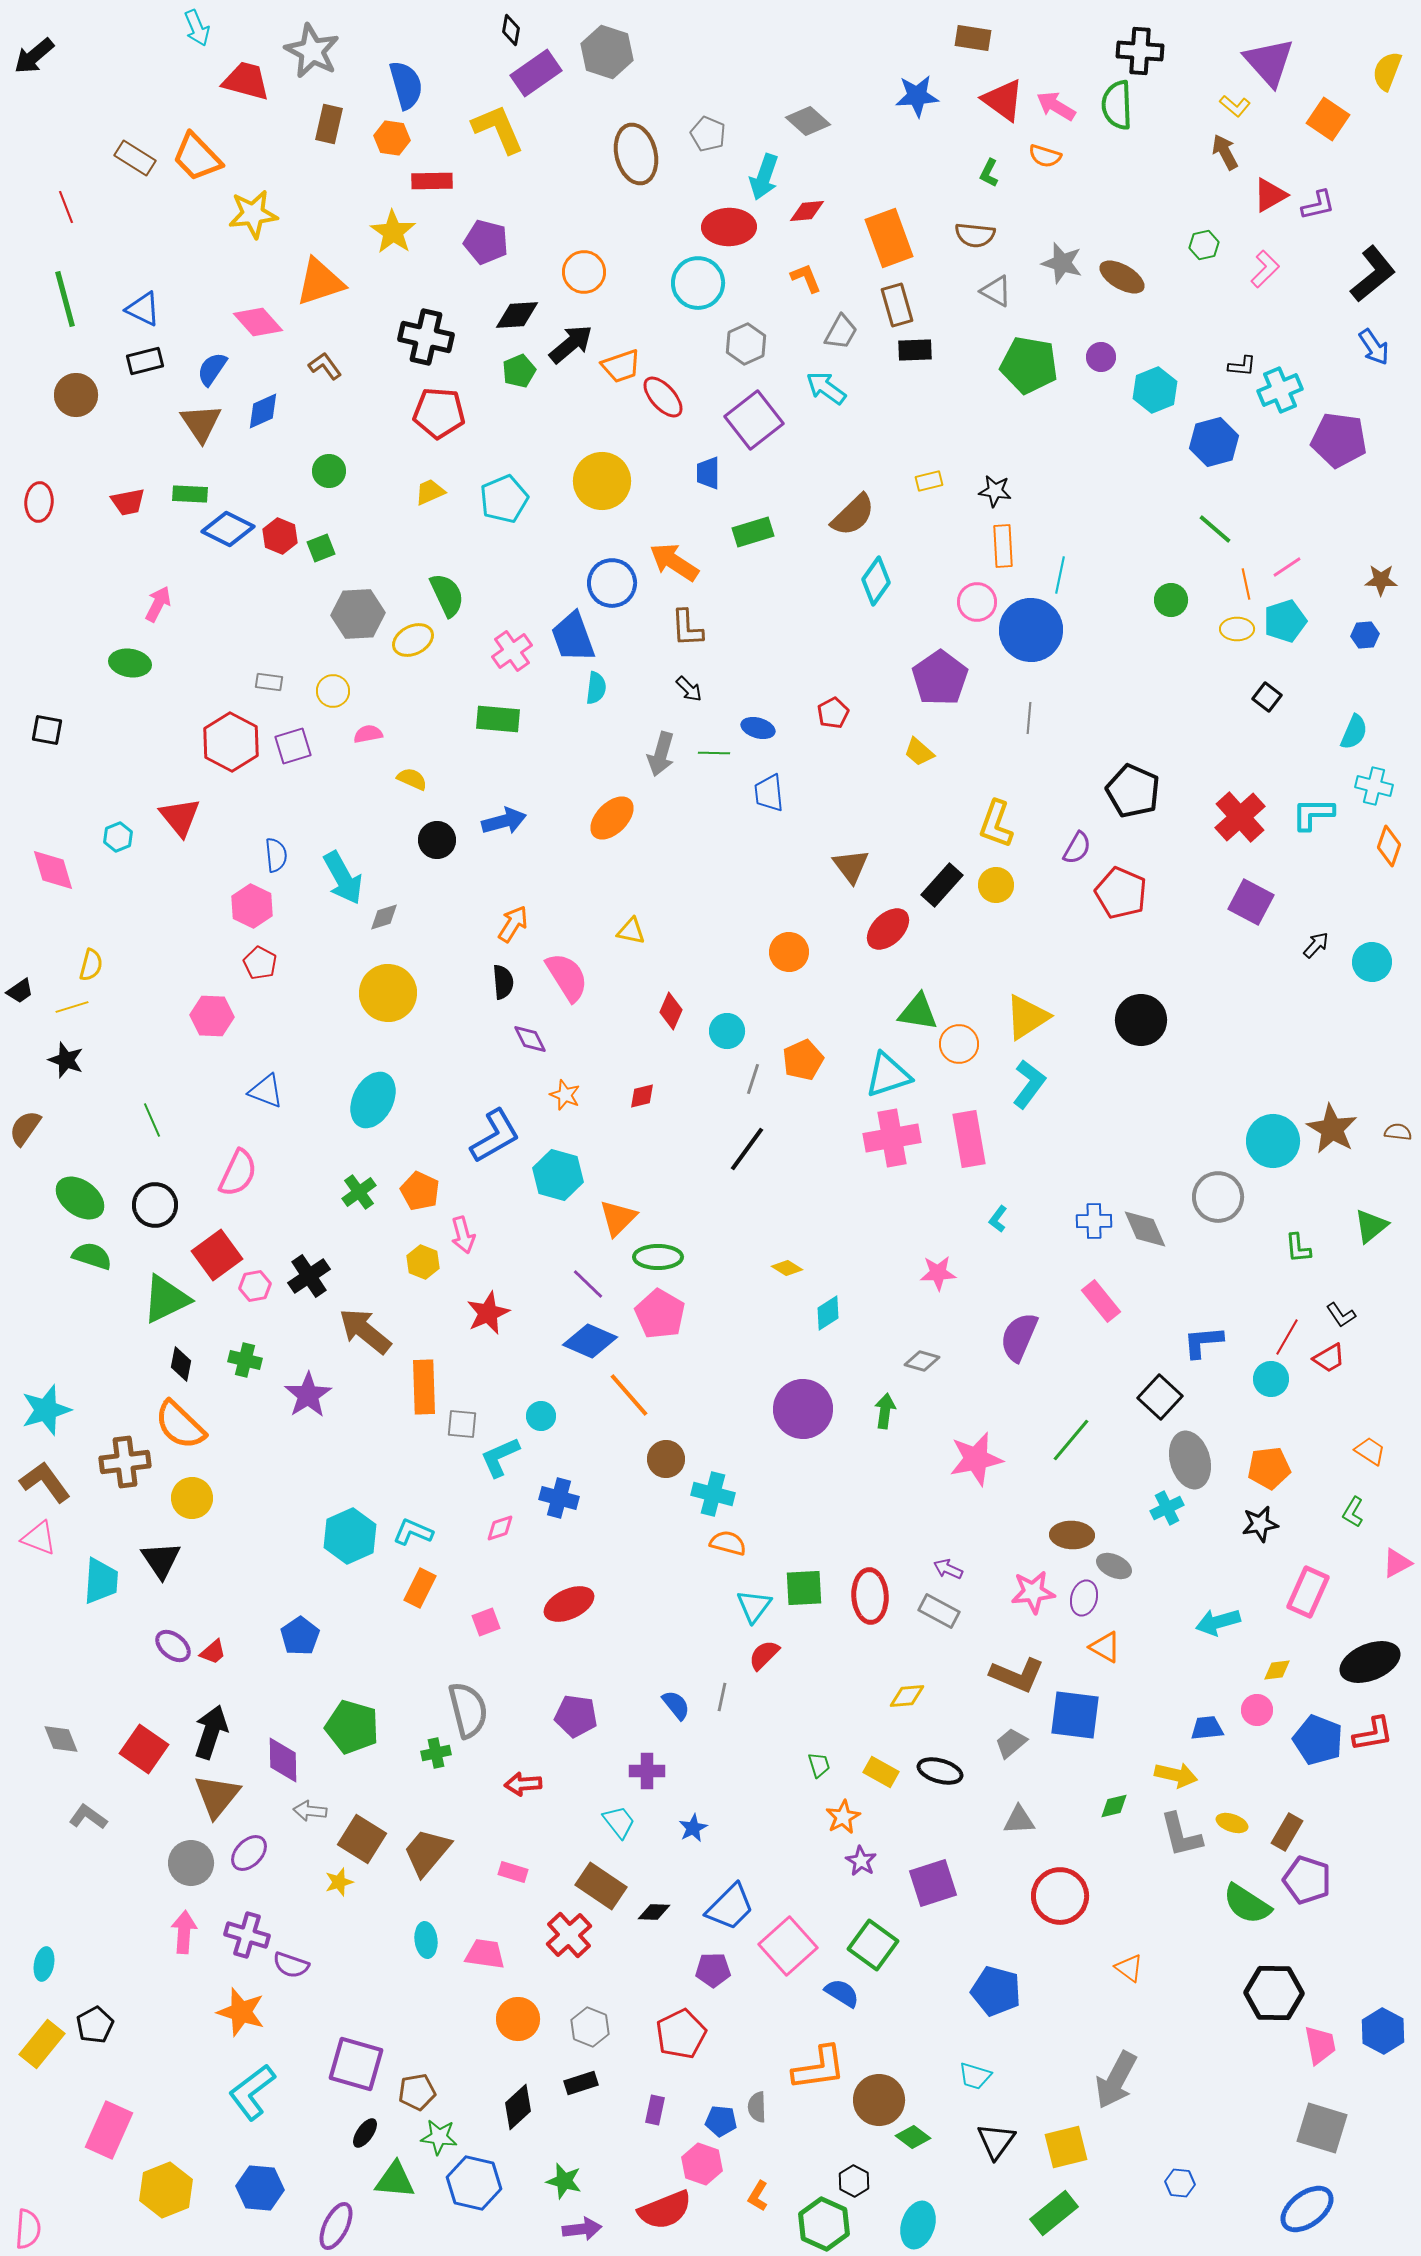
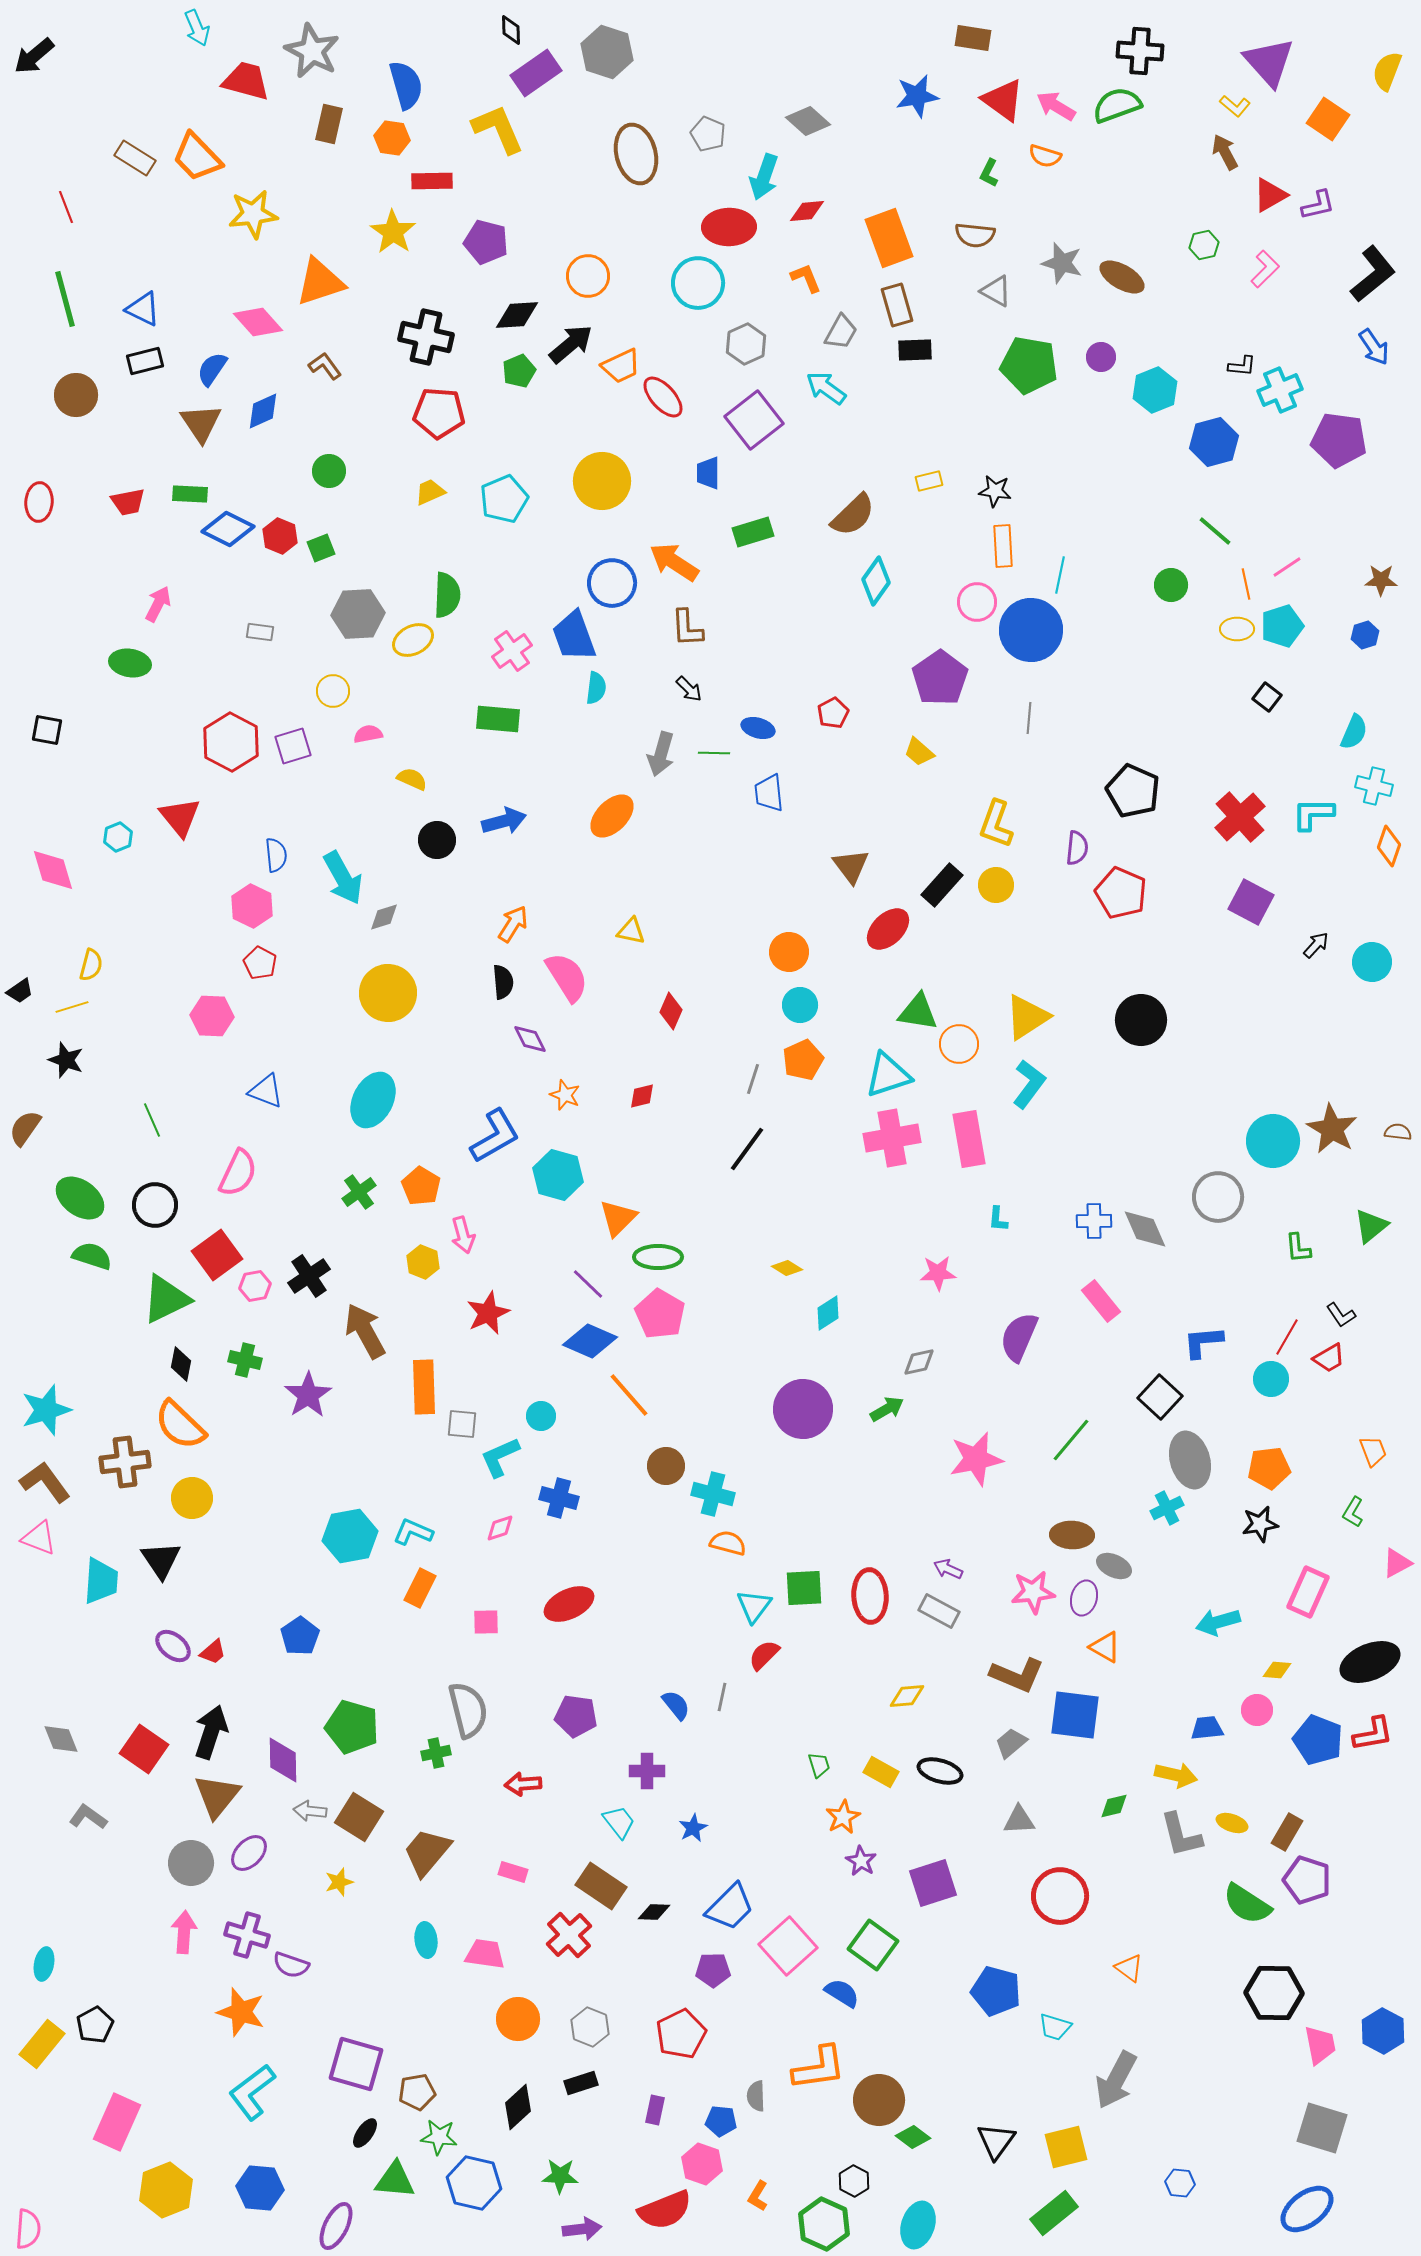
black diamond at (511, 30): rotated 12 degrees counterclockwise
blue star at (917, 96): rotated 6 degrees counterclockwise
green semicircle at (1117, 105): rotated 72 degrees clockwise
orange circle at (584, 272): moved 4 px right, 4 px down
orange trapezoid at (621, 366): rotated 6 degrees counterclockwise
green line at (1215, 529): moved 2 px down
green semicircle at (447, 595): rotated 27 degrees clockwise
green circle at (1171, 600): moved 15 px up
cyan pentagon at (1285, 621): moved 3 px left, 5 px down
blue hexagon at (1365, 635): rotated 12 degrees counterclockwise
blue trapezoid at (573, 637): moved 1 px right, 1 px up
gray rectangle at (269, 682): moved 9 px left, 50 px up
orange ellipse at (612, 818): moved 2 px up
purple semicircle at (1077, 848): rotated 24 degrees counterclockwise
cyan circle at (727, 1031): moved 73 px right, 26 px up
orange pentagon at (420, 1191): moved 1 px right, 5 px up; rotated 6 degrees clockwise
cyan L-shape at (998, 1219): rotated 32 degrees counterclockwise
brown arrow at (365, 1331): rotated 22 degrees clockwise
gray diamond at (922, 1361): moved 3 px left, 1 px down; rotated 28 degrees counterclockwise
green arrow at (885, 1411): moved 2 px right, 2 px up; rotated 52 degrees clockwise
orange trapezoid at (1370, 1451): moved 3 px right; rotated 36 degrees clockwise
brown circle at (666, 1459): moved 7 px down
cyan hexagon at (350, 1536): rotated 14 degrees clockwise
pink square at (486, 1622): rotated 20 degrees clockwise
yellow diamond at (1277, 1670): rotated 12 degrees clockwise
brown square at (362, 1839): moved 3 px left, 22 px up
cyan trapezoid at (975, 2076): moved 80 px right, 49 px up
gray semicircle at (757, 2107): moved 1 px left, 11 px up
pink rectangle at (109, 2130): moved 8 px right, 8 px up
green star at (564, 2181): moved 4 px left, 5 px up; rotated 12 degrees counterclockwise
